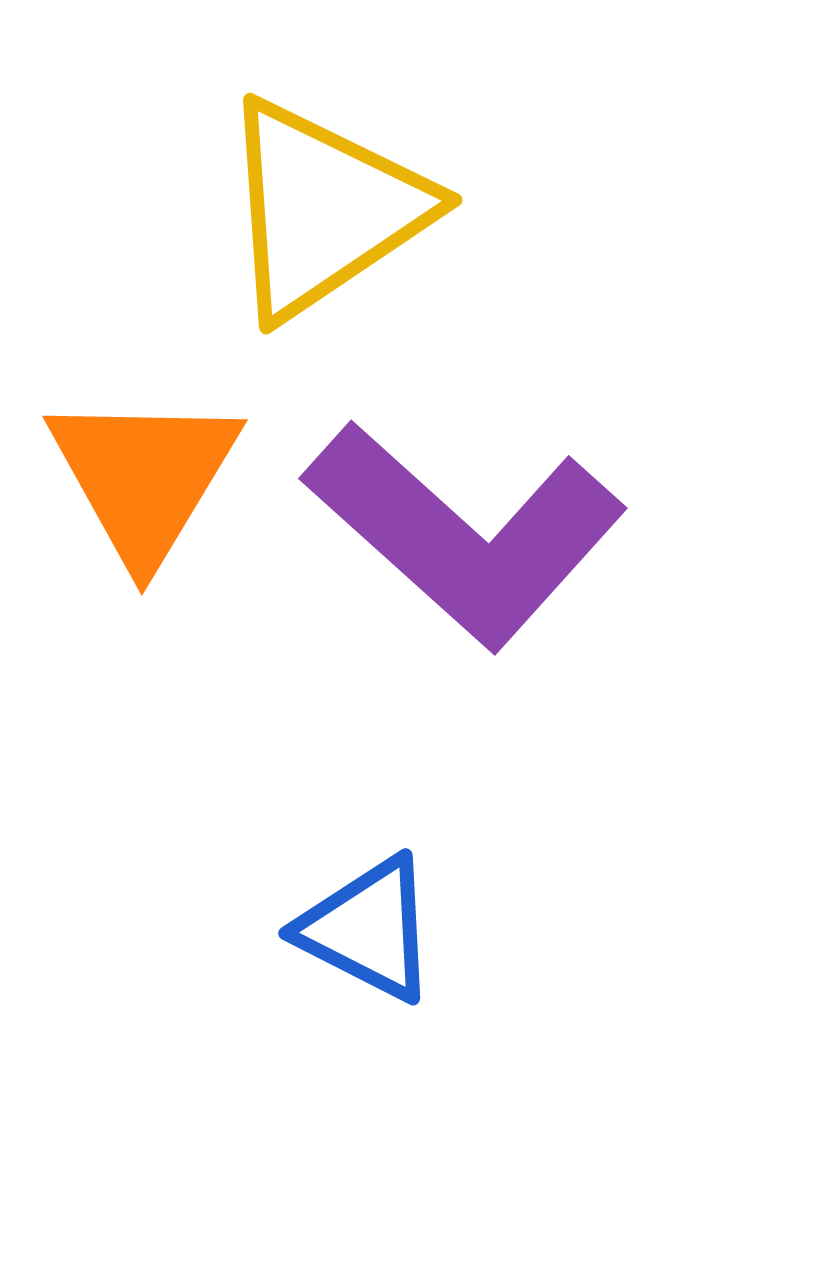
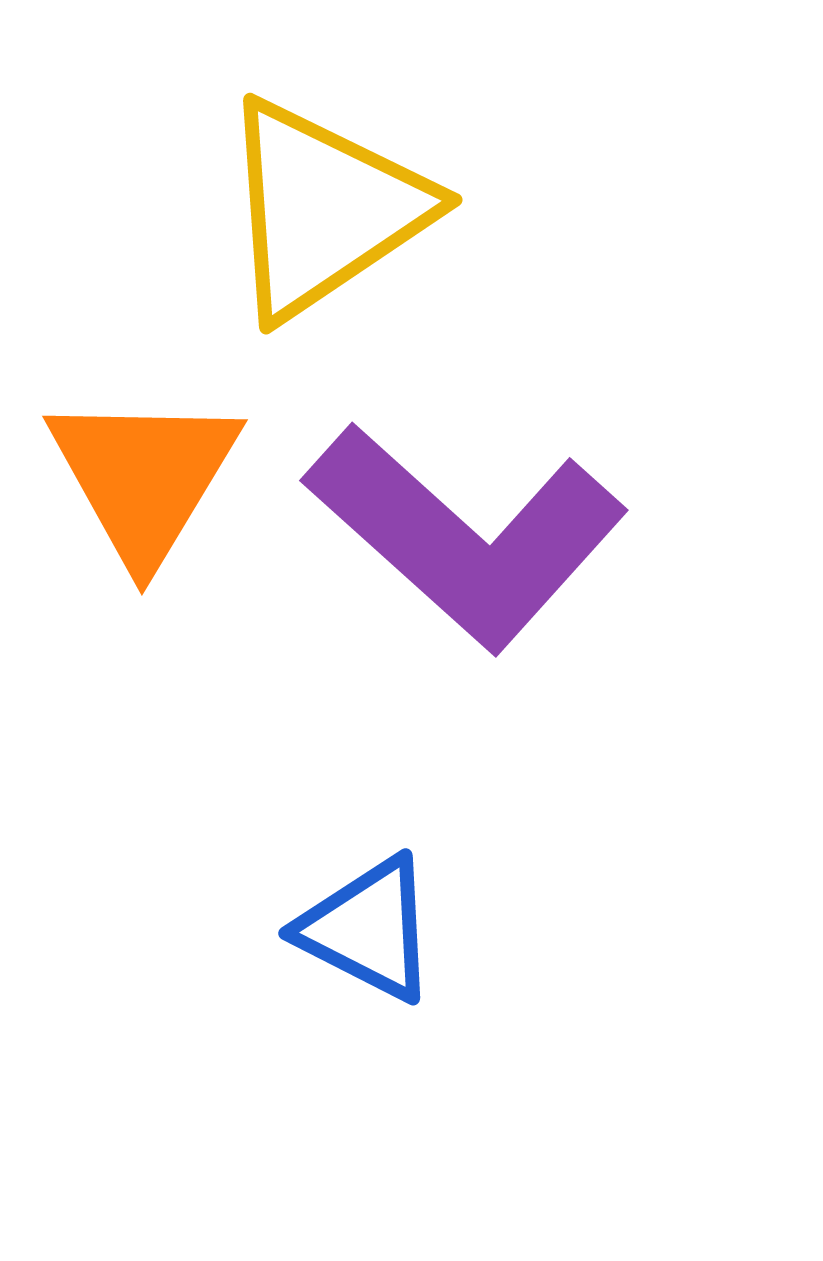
purple L-shape: moved 1 px right, 2 px down
